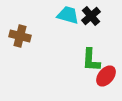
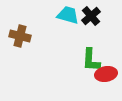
red ellipse: moved 2 px up; rotated 40 degrees clockwise
